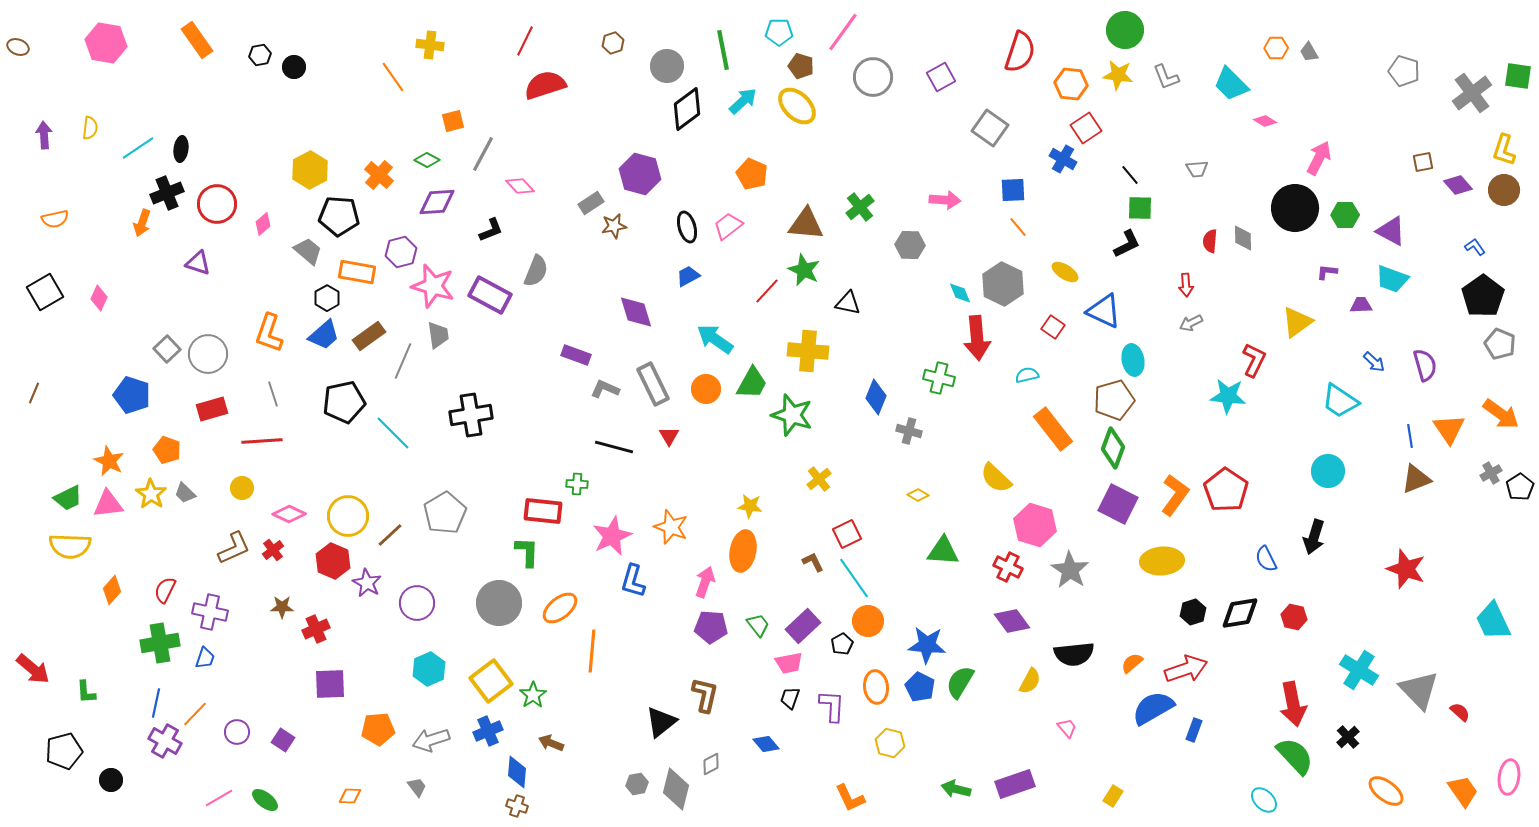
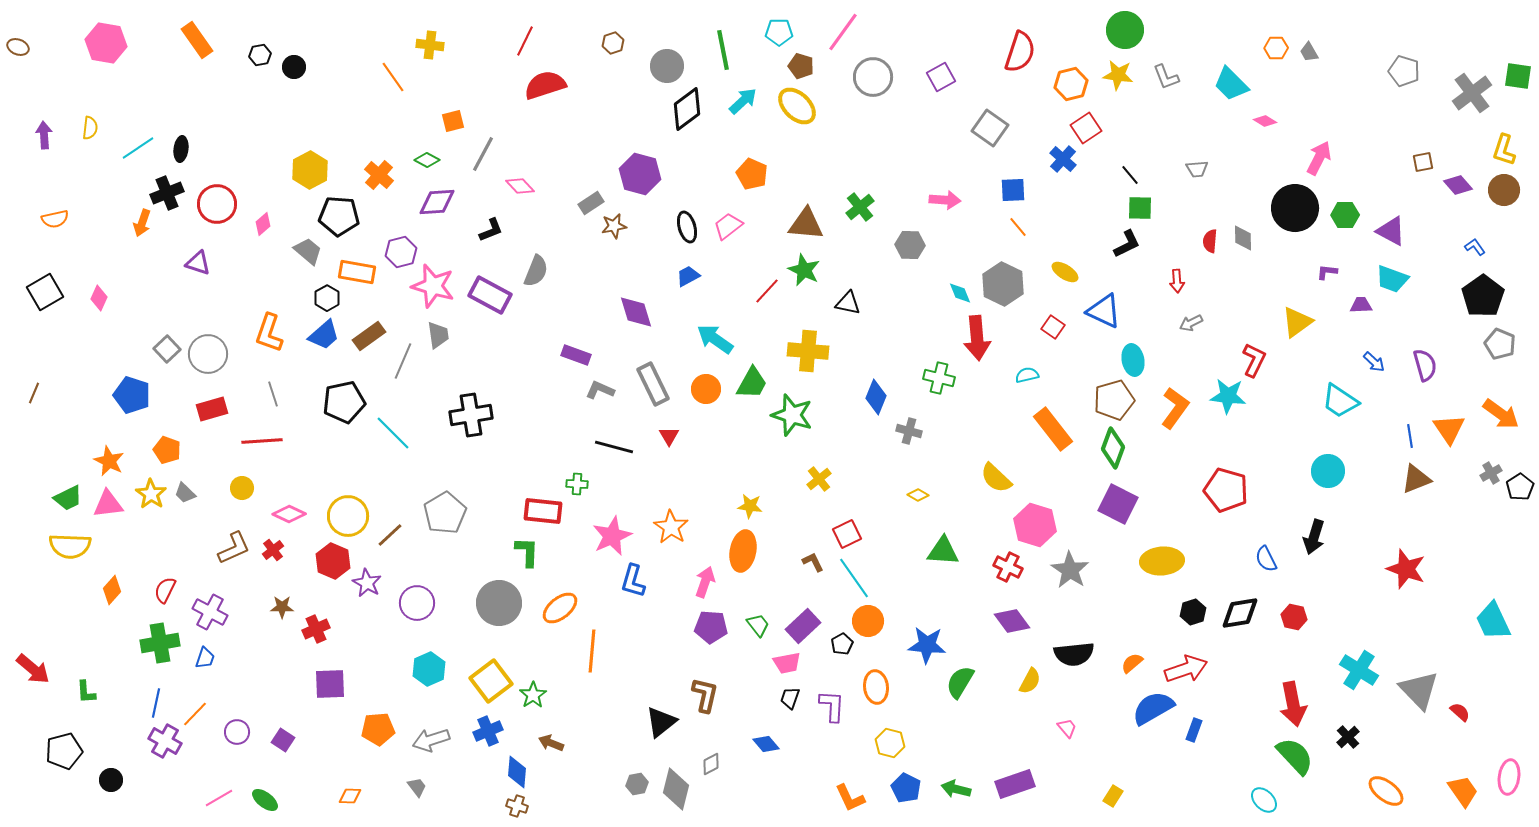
orange hexagon at (1071, 84): rotated 20 degrees counterclockwise
blue cross at (1063, 159): rotated 12 degrees clockwise
red arrow at (1186, 285): moved 9 px left, 4 px up
gray L-shape at (605, 389): moved 5 px left, 1 px down
red pentagon at (1226, 490): rotated 18 degrees counterclockwise
orange L-shape at (1175, 495): moved 87 px up
orange star at (671, 527): rotated 12 degrees clockwise
purple cross at (210, 612): rotated 16 degrees clockwise
pink trapezoid at (789, 663): moved 2 px left
blue pentagon at (920, 687): moved 14 px left, 101 px down
